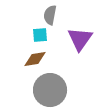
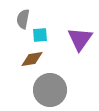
gray semicircle: moved 27 px left, 4 px down
brown diamond: moved 3 px left
